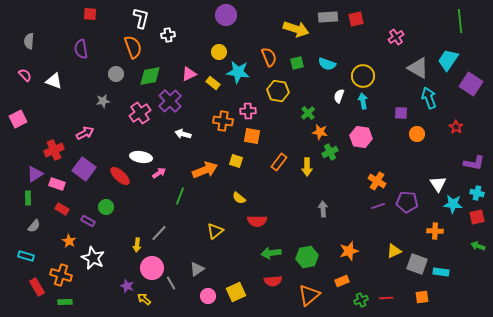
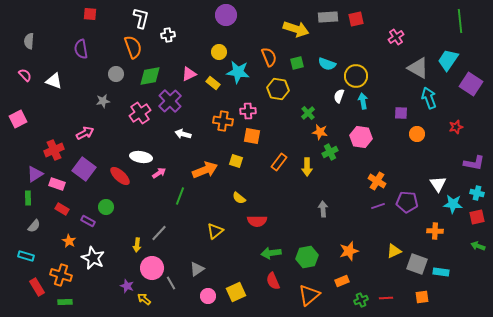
yellow circle at (363, 76): moved 7 px left
yellow hexagon at (278, 91): moved 2 px up
red star at (456, 127): rotated 24 degrees clockwise
red semicircle at (273, 281): rotated 72 degrees clockwise
